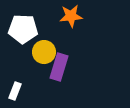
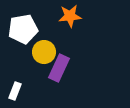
orange star: moved 1 px left
white pentagon: rotated 12 degrees counterclockwise
purple rectangle: moved 1 px down; rotated 8 degrees clockwise
